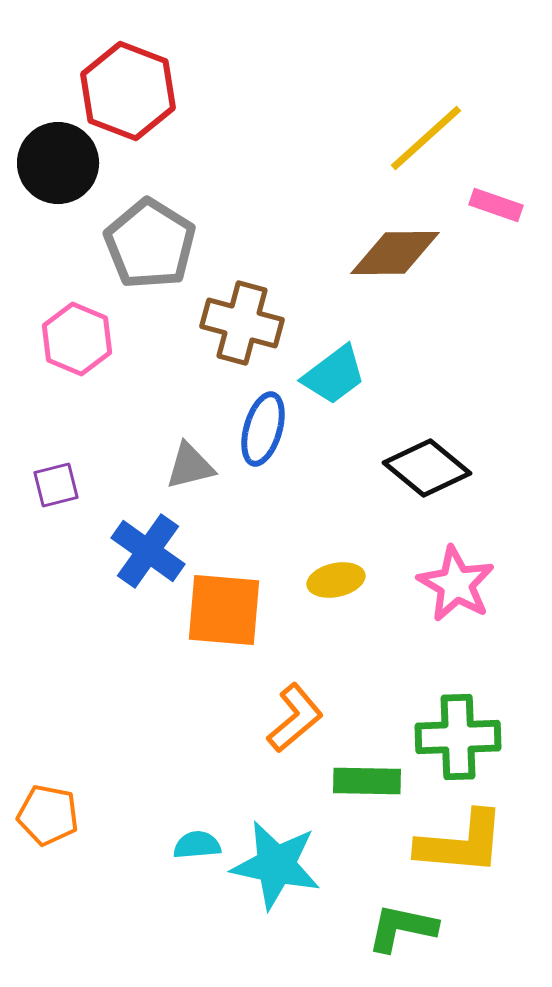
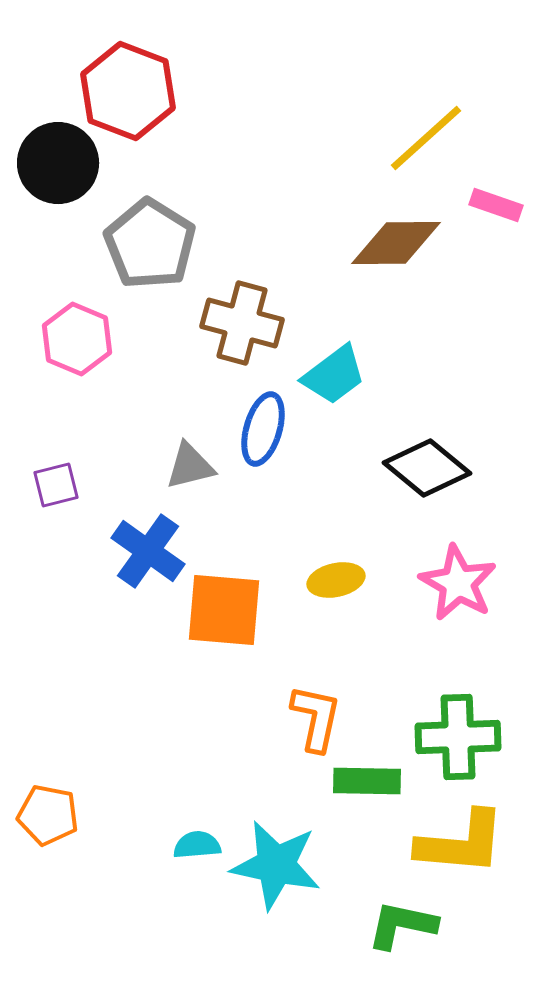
brown diamond: moved 1 px right, 10 px up
pink star: moved 2 px right, 1 px up
orange L-shape: moved 21 px right; rotated 38 degrees counterclockwise
green L-shape: moved 3 px up
